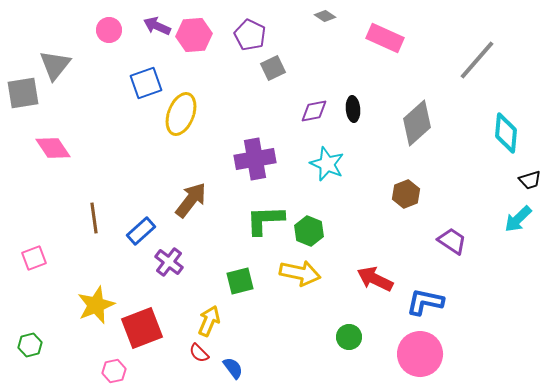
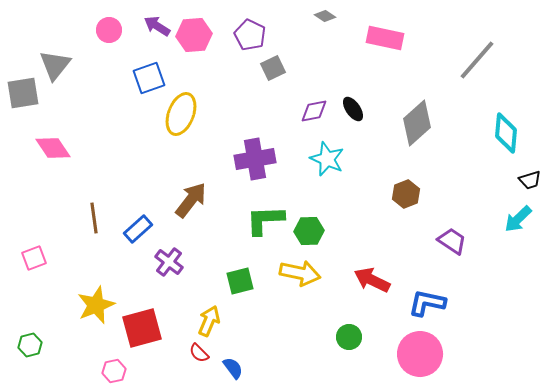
purple arrow at (157, 26): rotated 8 degrees clockwise
pink rectangle at (385, 38): rotated 12 degrees counterclockwise
blue square at (146, 83): moved 3 px right, 5 px up
black ellipse at (353, 109): rotated 30 degrees counterclockwise
cyan star at (327, 164): moved 5 px up
blue rectangle at (141, 231): moved 3 px left, 2 px up
green hexagon at (309, 231): rotated 24 degrees counterclockwise
red arrow at (375, 279): moved 3 px left, 1 px down
blue L-shape at (425, 302): moved 2 px right, 1 px down
red square at (142, 328): rotated 6 degrees clockwise
